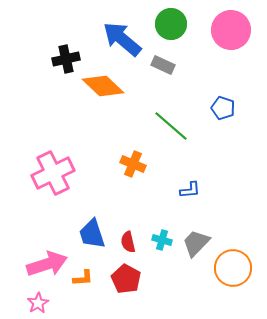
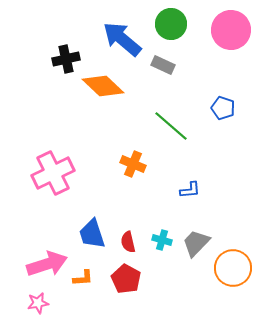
pink star: rotated 20 degrees clockwise
